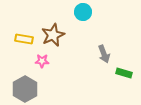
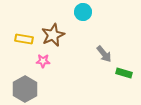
gray arrow: rotated 18 degrees counterclockwise
pink star: moved 1 px right
